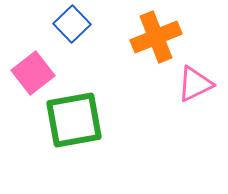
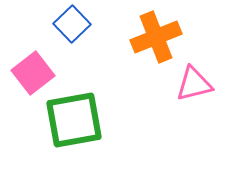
pink triangle: moved 1 px left; rotated 12 degrees clockwise
